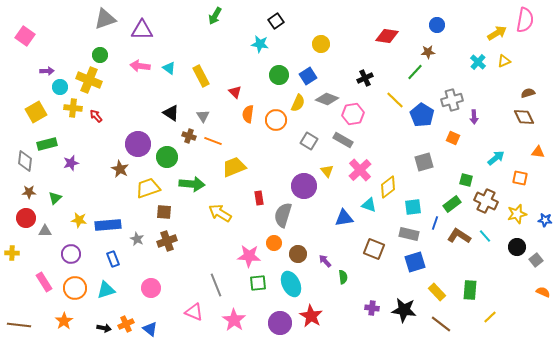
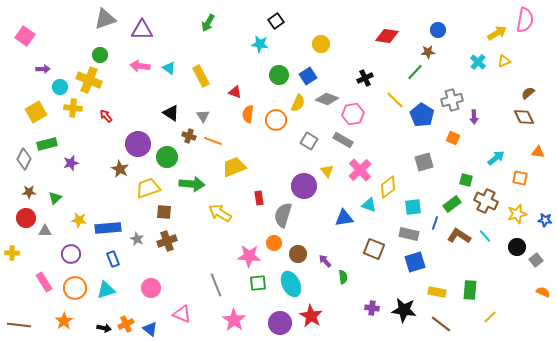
green arrow at (215, 16): moved 7 px left, 7 px down
blue circle at (437, 25): moved 1 px right, 5 px down
purple arrow at (47, 71): moved 4 px left, 2 px up
red triangle at (235, 92): rotated 24 degrees counterclockwise
brown semicircle at (528, 93): rotated 24 degrees counterclockwise
red arrow at (96, 116): moved 10 px right
gray diamond at (25, 161): moved 1 px left, 2 px up; rotated 20 degrees clockwise
blue rectangle at (108, 225): moved 3 px down
yellow rectangle at (437, 292): rotated 36 degrees counterclockwise
pink triangle at (194, 312): moved 12 px left, 2 px down
